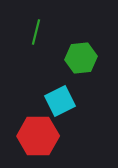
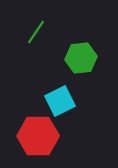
green line: rotated 20 degrees clockwise
